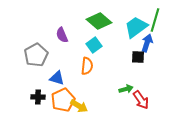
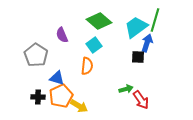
gray pentagon: rotated 10 degrees counterclockwise
orange pentagon: moved 2 px left, 4 px up
